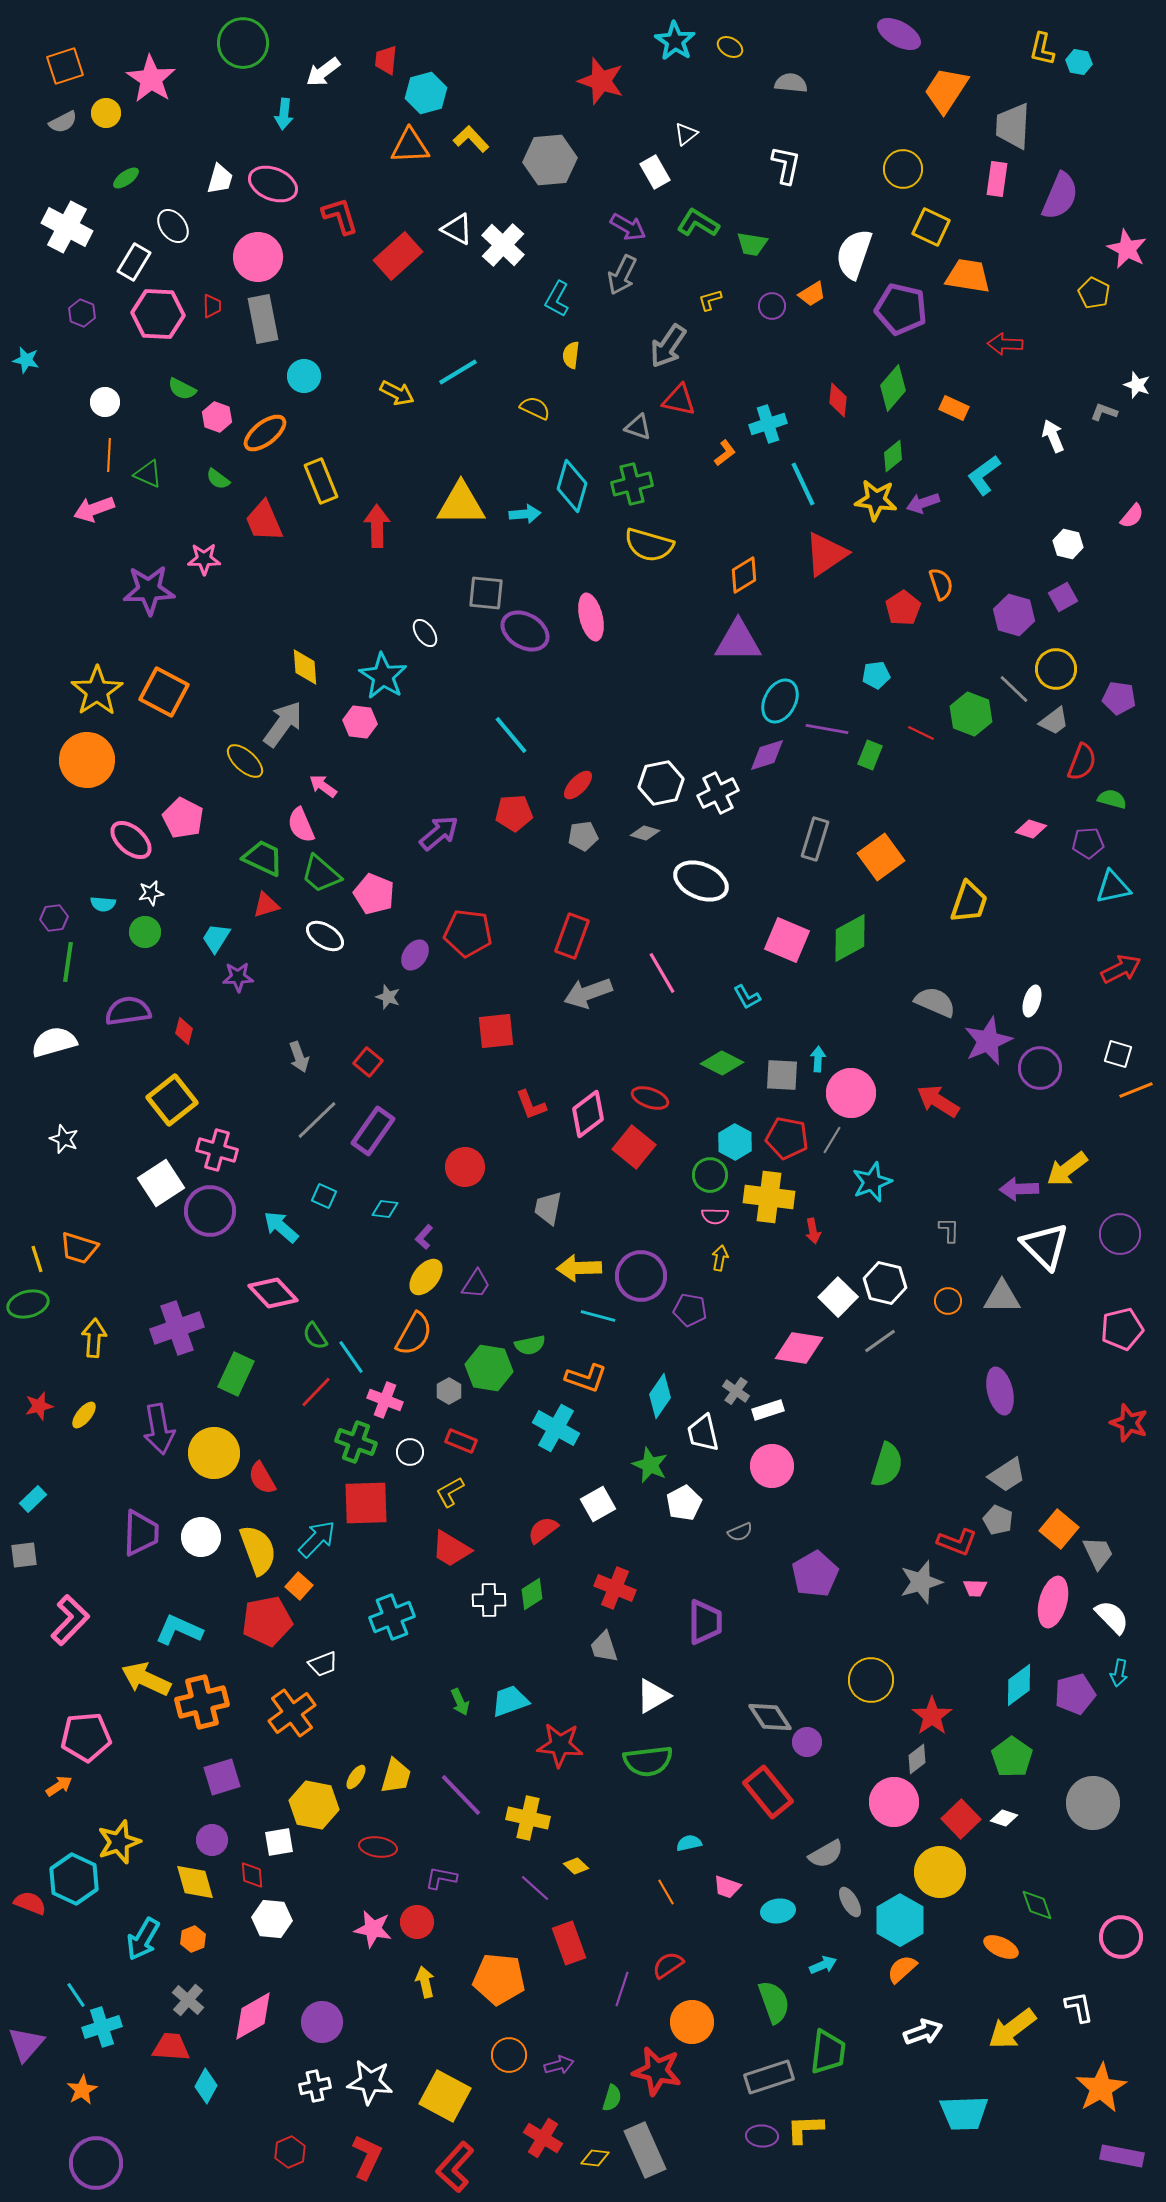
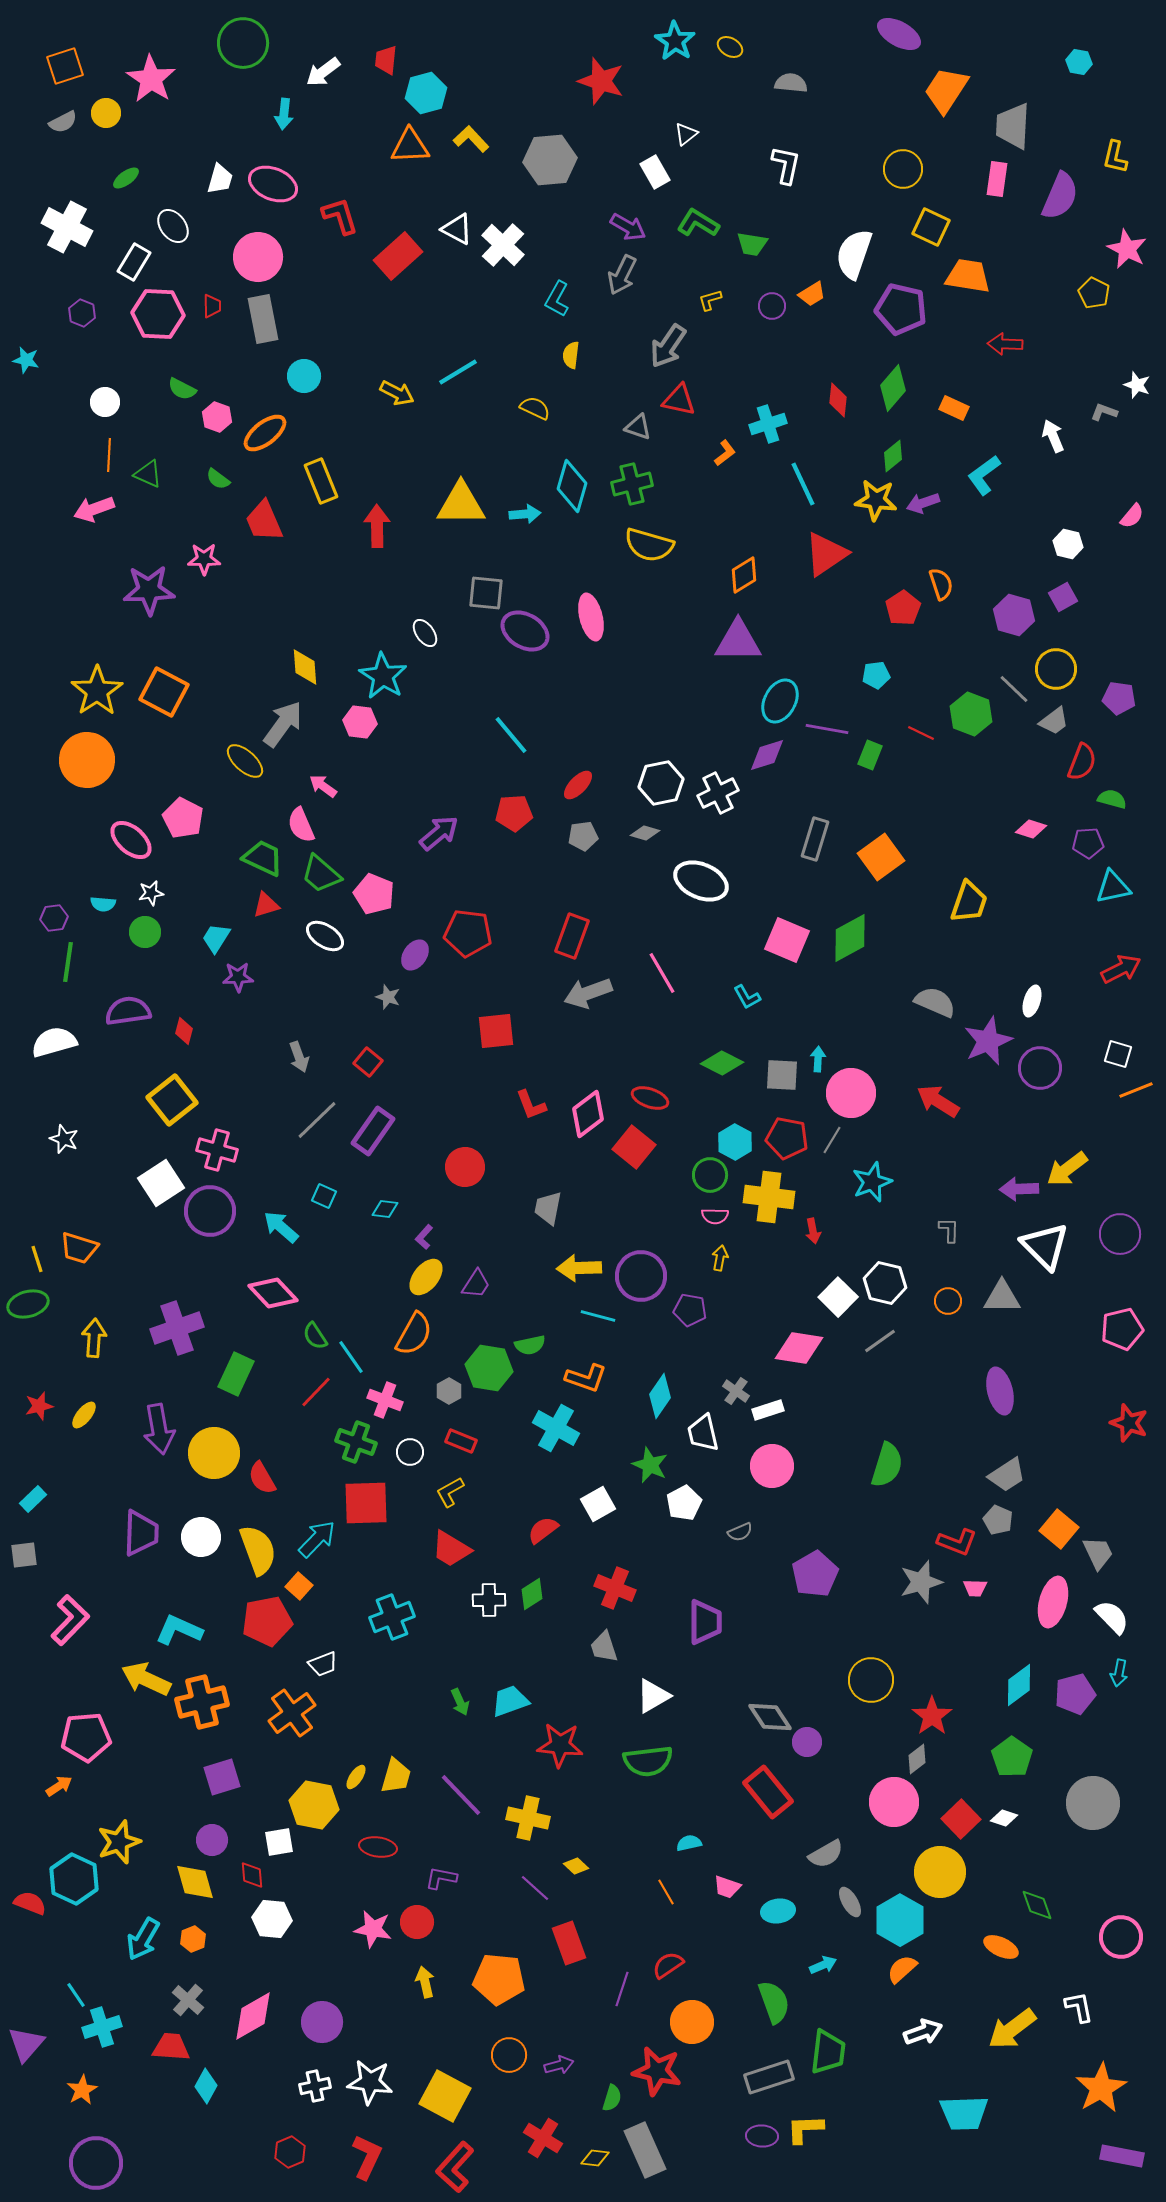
yellow L-shape at (1042, 49): moved 73 px right, 108 px down
